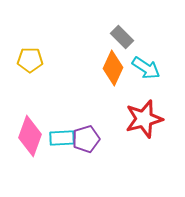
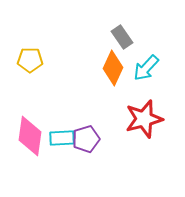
gray rectangle: rotated 10 degrees clockwise
cyan arrow: rotated 100 degrees clockwise
pink diamond: rotated 12 degrees counterclockwise
